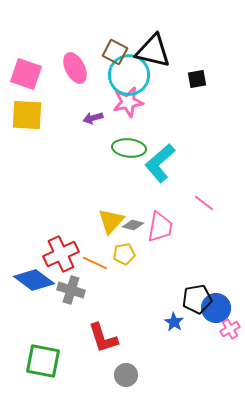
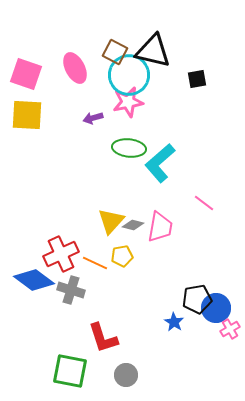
yellow pentagon: moved 2 px left, 2 px down
green square: moved 27 px right, 10 px down
